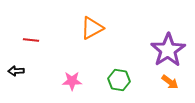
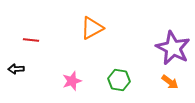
purple star: moved 5 px right, 2 px up; rotated 12 degrees counterclockwise
black arrow: moved 2 px up
pink star: rotated 18 degrees counterclockwise
